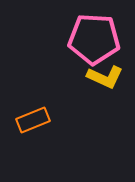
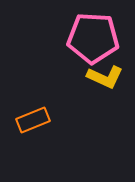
pink pentagon: moved 1 px left, 1 px up
